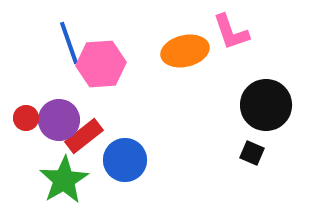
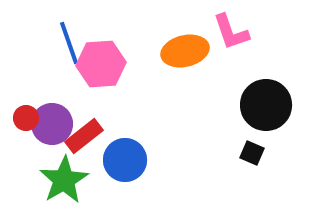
purple circle: moved 7 px left, 4 px down
